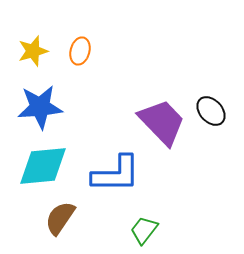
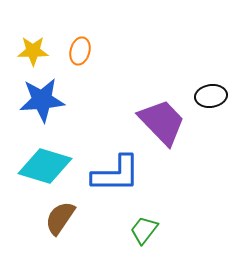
yellow star: rotated 16 degrees clockwise
blue star: moved 2 px right, 7 px up
black ellipse: moved 15 px up; rotated 56 degrees counterclockwise
cyan diamond: moved 2 px right; rotated 22 degrees clockwise
